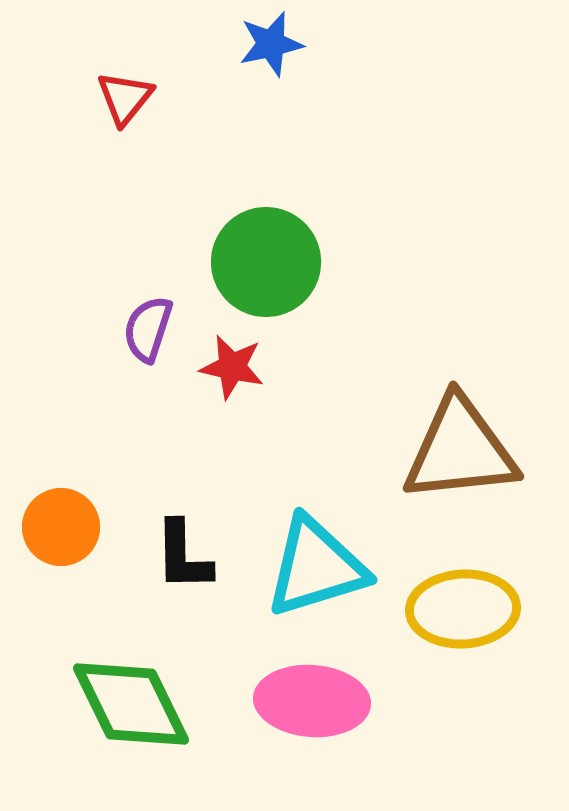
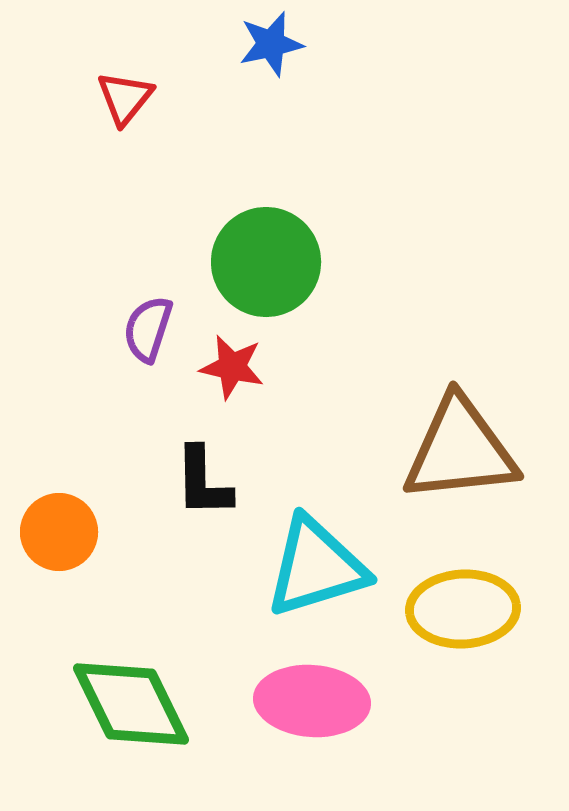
orange circle: moved 2 px left, 5 px down
black L-shape: moved 20 px right, 74 px up
